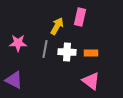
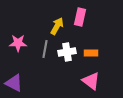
white cross: rotated 12 degrees counterclockwise
purple triangle: moved 3 px down
